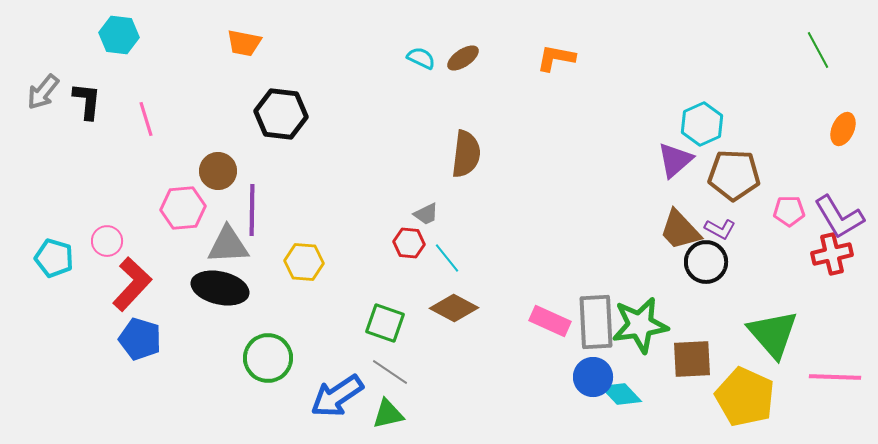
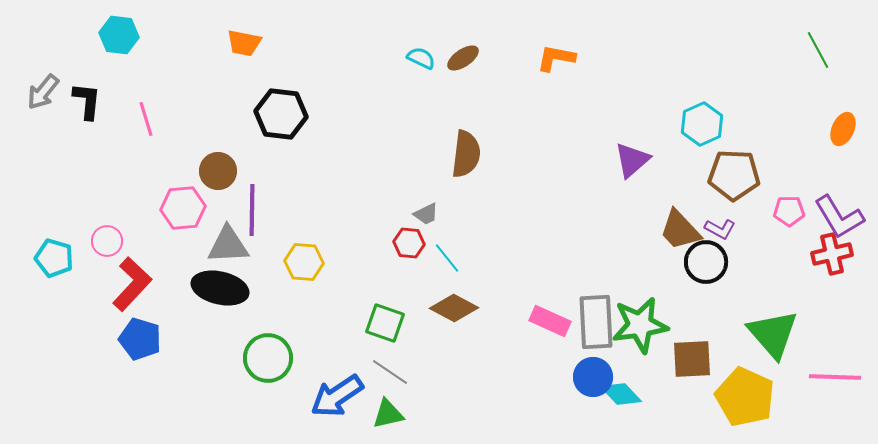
purple triangle at (675, 160): moved 43 px left
